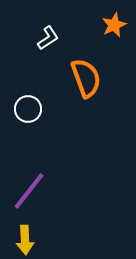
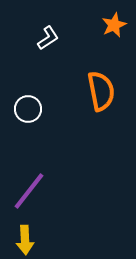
orange semicircle: moved 15 px right, 13 px down; rotated 9 degrees clockwise
